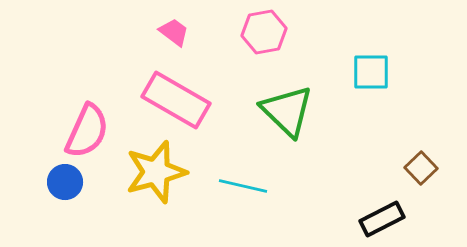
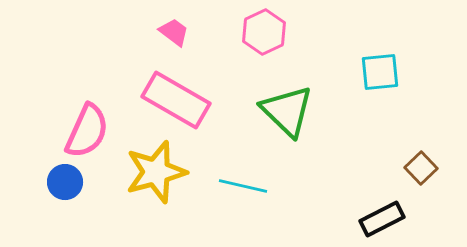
pink hexagon: rotated 15 degrees counterclockwise
cyan square: moved 9 px right; rotated 6 degrees counterclockwise
